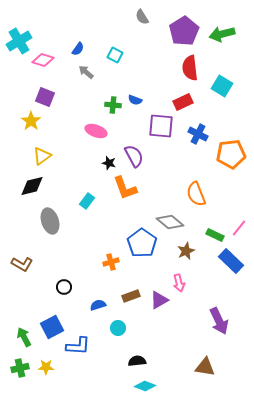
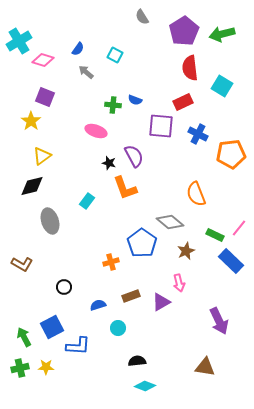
purple triangle at (159, 300): moved 2 px right, 2 px down
